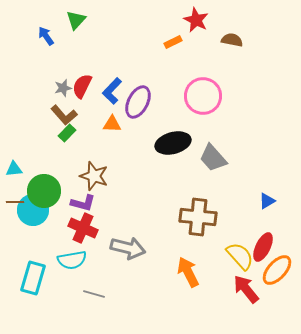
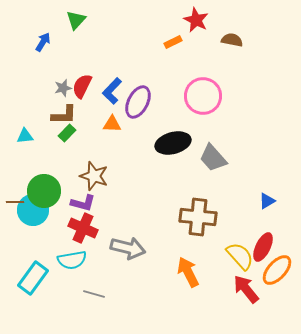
blue arrow: moved 3 px left, 6 px down; rotated 66 degrees clockwise
brown L-shape: rotated 48 degrees counterclockwise
cyan triangle: moved 11 px right, 33 px up
cyan rectangle: rotated 20 degrees clockwise
